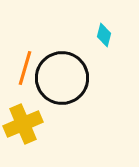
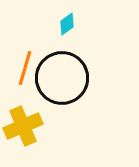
cyan diamond: moved 37 px left, 11 px up; rotated 40 degrees clockwise
yellow cross: moved 2 px down
